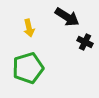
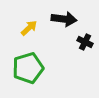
black arrow: moved 3 px left, 2 px down; rotated 25 degrees counterclockwise
yellow arrow: rotated 120 degrees counterclockwise
